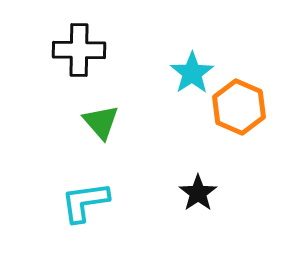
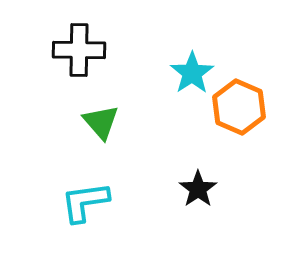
black star: moved 4 px up
